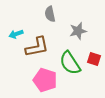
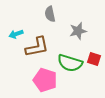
green semicircle: rotated 40 degrees counterclockwise
